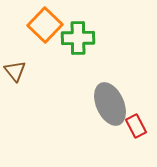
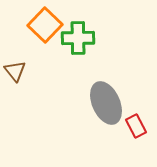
gray ellipse: moved 4 px left, 1 px up
